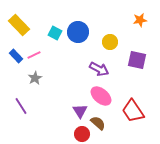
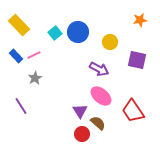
cyan square: rotated 24 degrees clockwise
